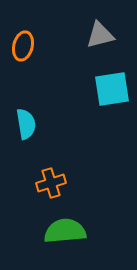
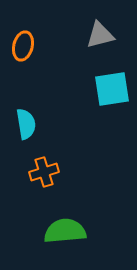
orange cross: moved 7 px left, 11 px up
